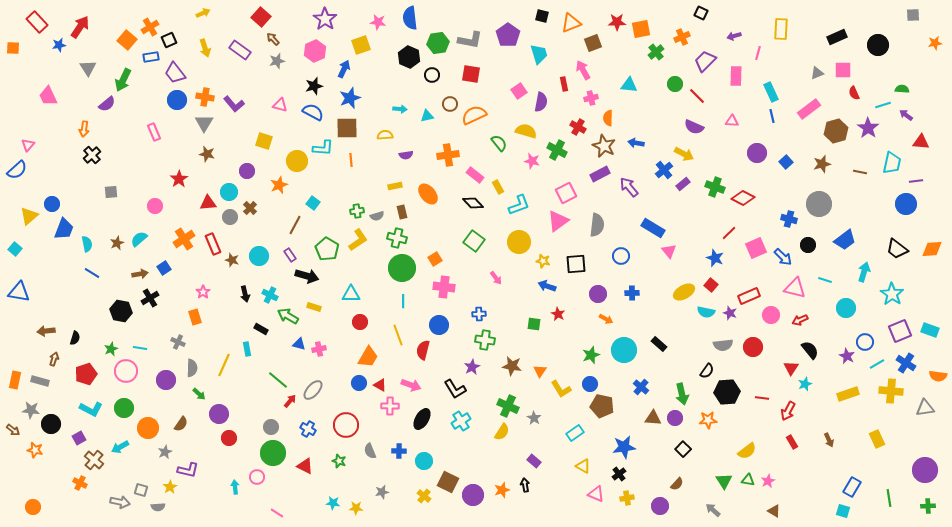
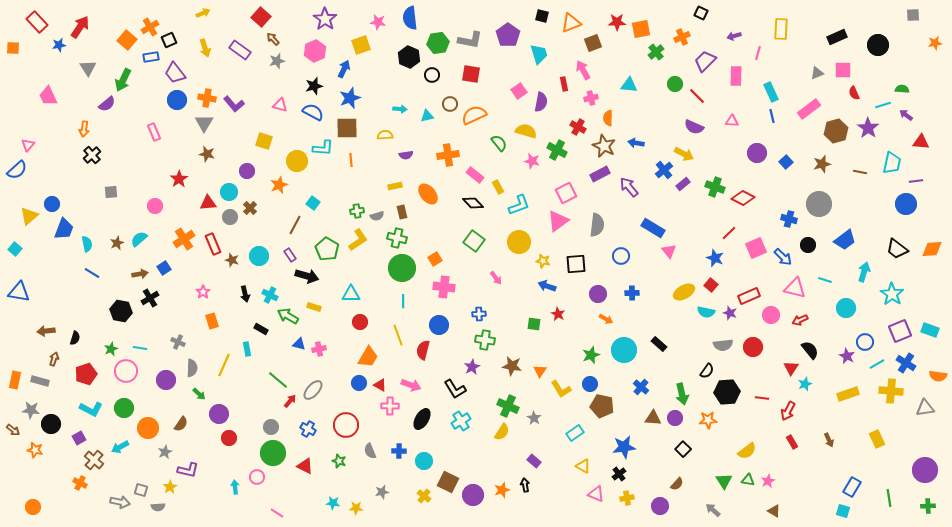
orange cross at (205, 97): moved 2 px right, 1 px down
orange rectangle at (195, 317): moved 17 px right, 4 px down
